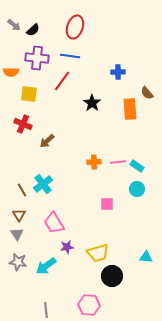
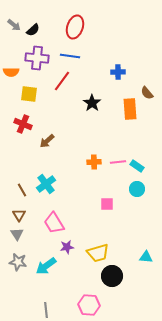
cyan cross: moved 3 px right
